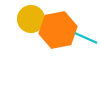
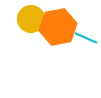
orange hexagon: moved 3 px up
